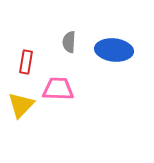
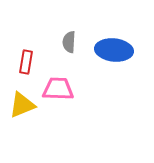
yellow triangle: moved 1 px right; rotated 24 degrees clockwise
